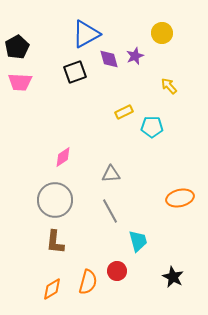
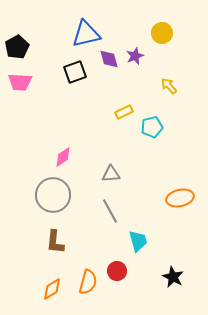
blue triangle: rotated 16 degrees clockwise
cyan pentagon: rotated 15 degrees counterclockwise
gray circle: moved 2 px left, 5 px up
